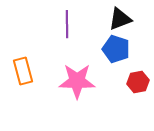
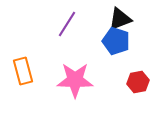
purple line: rotated 32 degrees clockwise
blue pentagon: moved 8 px up
pink star: moved 2 px left, 1 px up
